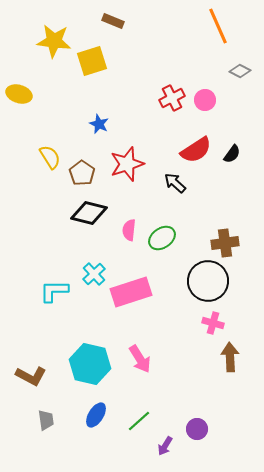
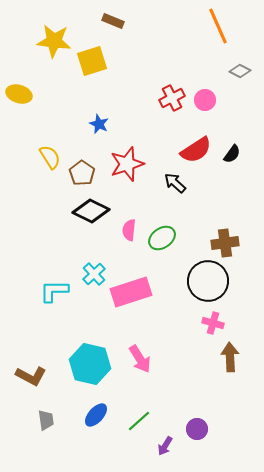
black diamond: moved 2 px right, 2 px up; rotated 12 degrees clockwise
blue ellipse: rotated 10 degrees clockwise
